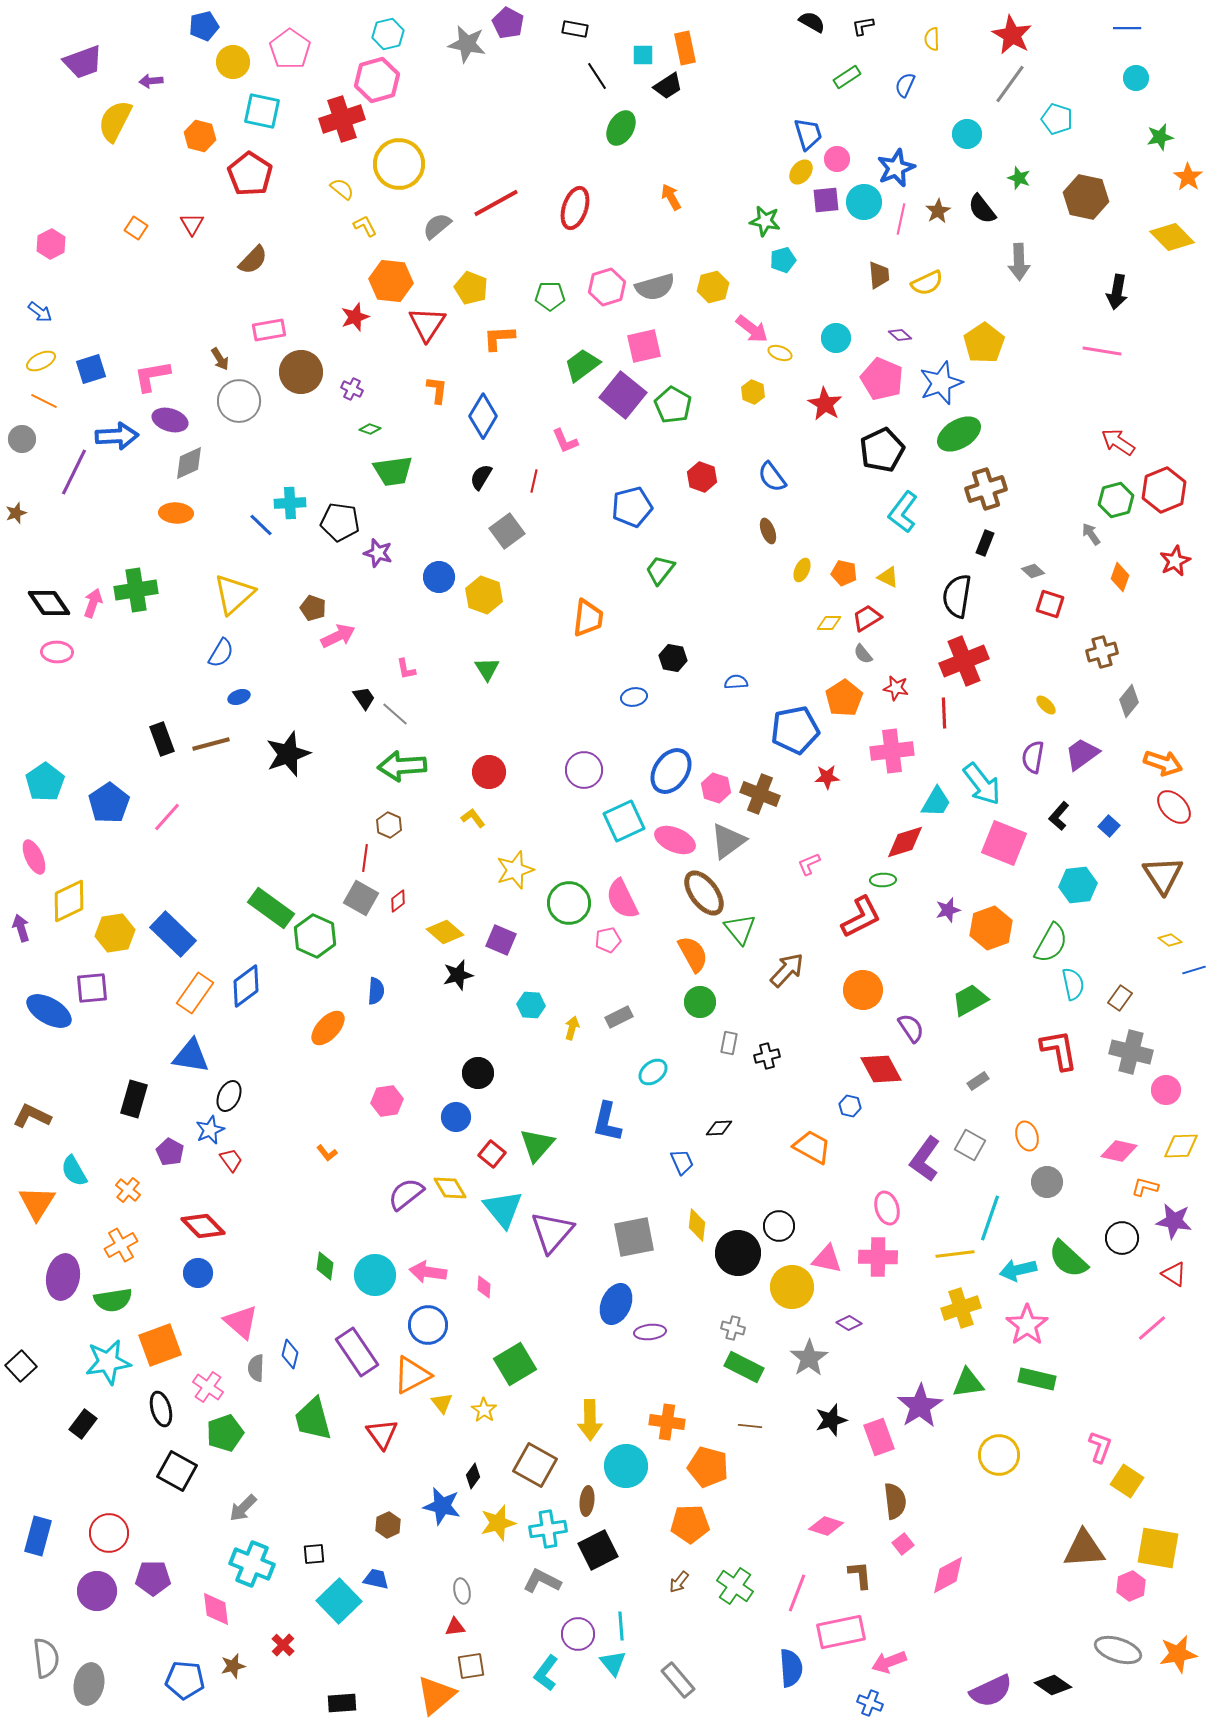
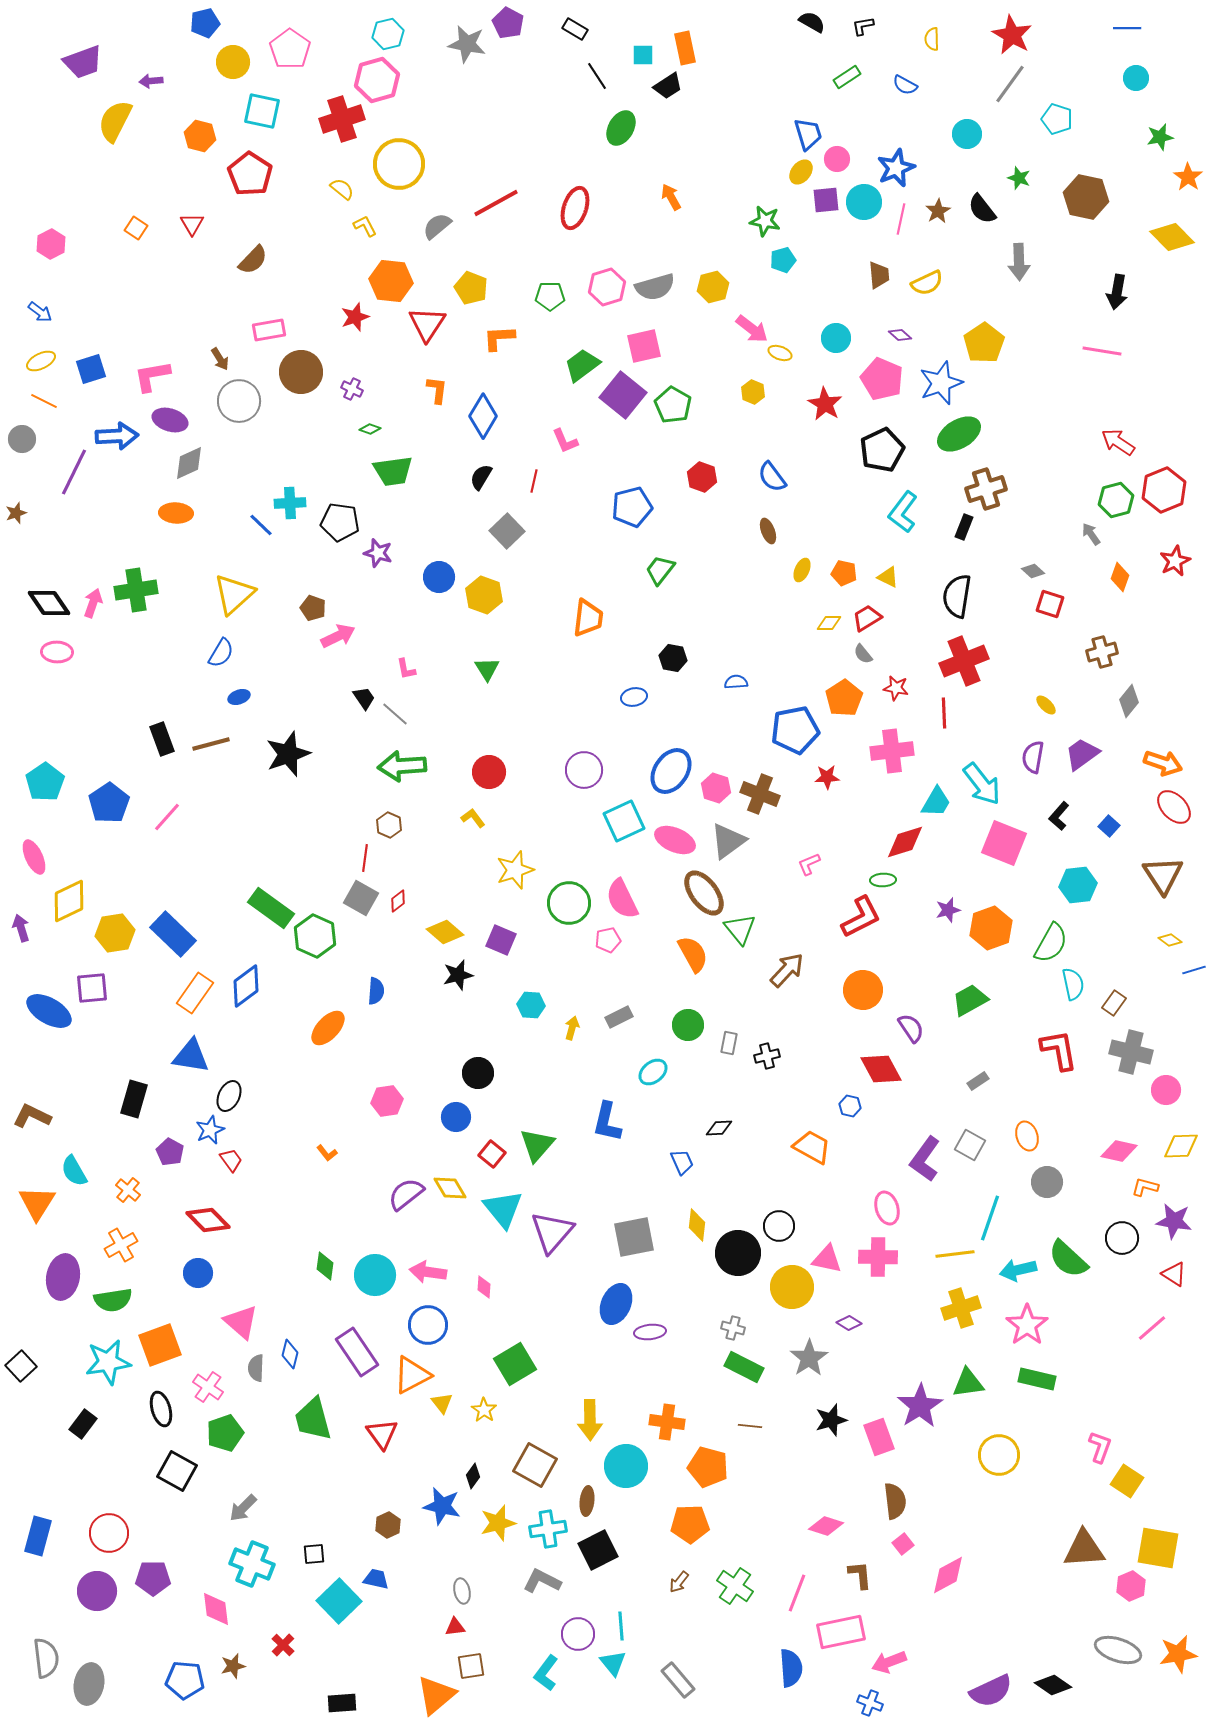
blue pentagon at (204, 26): moved 1 px right, 3 px up
black rectangle at (575, 29): rotated 20 degrees clockwise
blue semicircle at (905, 85): rotated 85 degrees counterclockwise
gray square at (507, 531): rotated 8 degrees counterclockwise
black rectangle at (985, 543): moved 21 px left, 16 px up
brown rectangle at (1120, 998): moved 6 px left, 5 px down
green circle at (700, 1002): moved 12 px left, 23 px down
red diamond at (203, 1226): moved 5 px right, 6 px up
